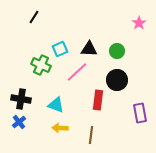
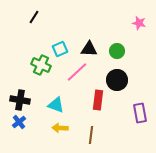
pink star: rotated 24 degrees counterclockwise
black cross: moved 1 px left, 1 px down
